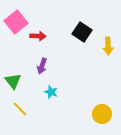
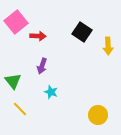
yellow circle: moved 4 px left, 1 px down
